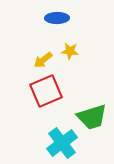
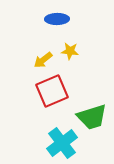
blue ellipse: moved 1 px down
red square: moved 6 px right
